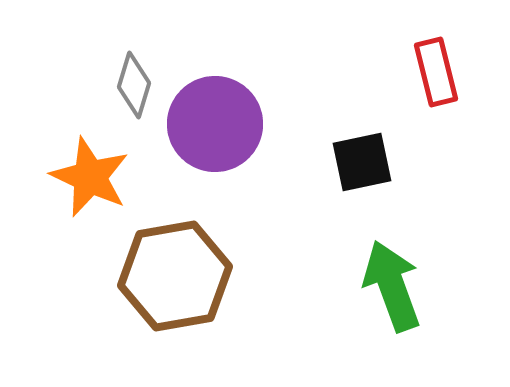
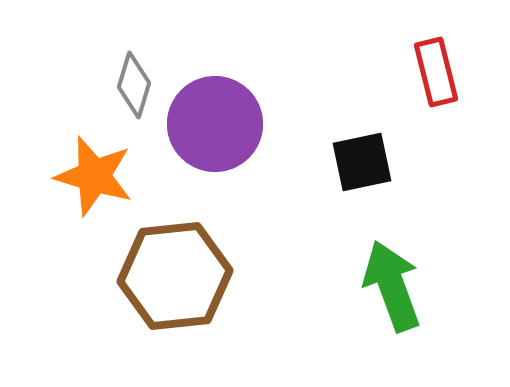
orange star: moved 4 px right, 1 px up; rotated 8 degrees counterclockwise
brown hexagon: rotated 4 degrees clockwise
